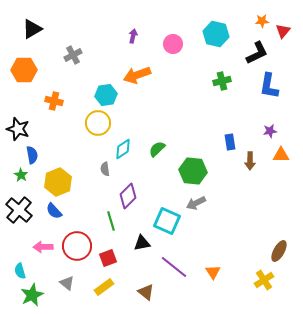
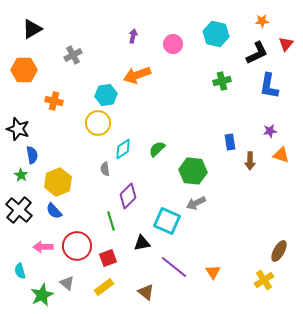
red triangle at (283, 31): moved 3 px right, 13 px down
orange triangle at (281, 155): rotated 18 degrees clockwise
green star at (32, 295): moved 10 px right
